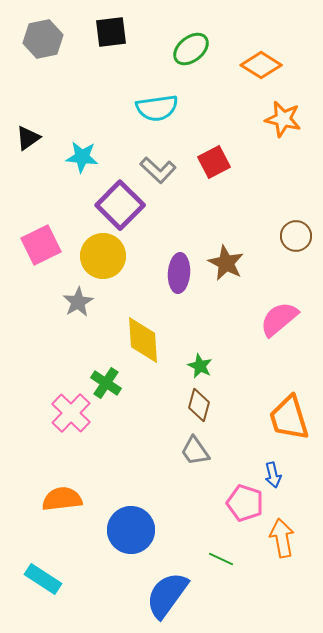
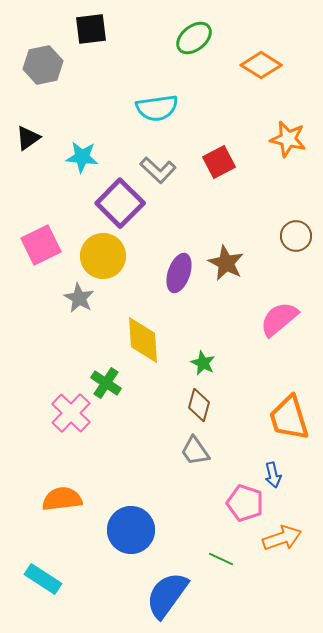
black square: moved 20 px left, 3 px up
gray hexagon: moved 26 px down
green ellipse: moved 3 px right, 11 px up
orange star: moved 5 px right, 20 px down
red square: moved 5 px right
purple square: moved 2 px up
purple ellipse: rotated 15 degrees clockwise
gray star: moved 1 px right, 4 px up; rotated 12 degrees counterclockwise
green star: moved 3 px right, 3 px up
orange arrow: rotated 81 degrees clockwise
